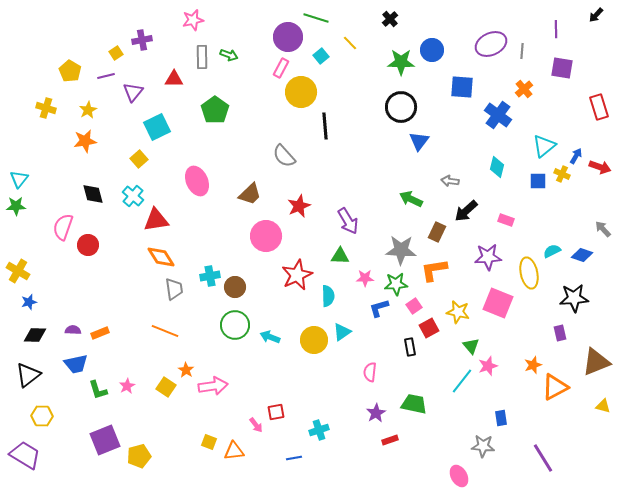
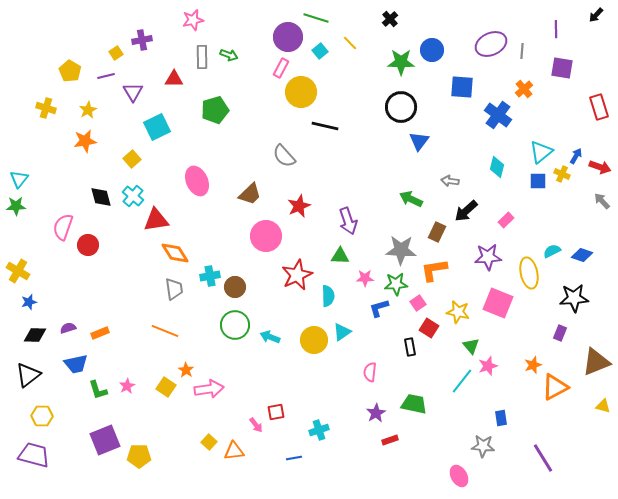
cyan square at (321, 56): moved 1 px left, 5 px up
purple triangle at (133, 92): rotated 10 degrees counterclockwise
green pentagon at (215, 110): rotated 20 degrees clockwise
black line at (325, 126): rotated 72 degrees counterclockwise
cyan triangle at (544, 146): moved 3 px left, 6 px down
yellow square at (139, 159): moved 7 px left
black diamond at (93, 194): moved 8 px right, 3 px down
pink rectangle at (506, 220): rotated 63 degrees counterclockwise
purple arrow at (348, 221): rotated 12 degrees clockwise
gray arrow at (603, 229): moved 1 px left, 28 px up
orange diamond at (161, 257): moved 14 px right, 4 px up
pink square at (414, 306): moved 4 px right, 3 px up
red square at (429, 328): rotated 30 degrees counterclockwise
purple semicircle at (73, 330): moved 5 px left, 2 px up; rotated 21 degrees counterclockwise
purple rectangle at (560, 333): rotated 35 degrees clockwise
pink arrow at (213, 386): moved 4 px left, 3 px down
yellow square at (209, 442): rotated 21 degrees clockwise
purple trapezoid at (25, 455): moved 9 px right; rotated 16 degrees counterclockwise
yellow pentagon at (139, 456): rotated 15 degrees clockwise
